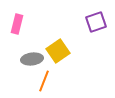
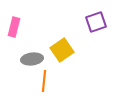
pink rectangle: moved 3 px left, 3 px down
yellow square: moved 4 px right, 1 px up
orange line: rotated 15 degrees counterclockwise
